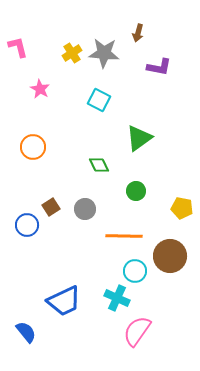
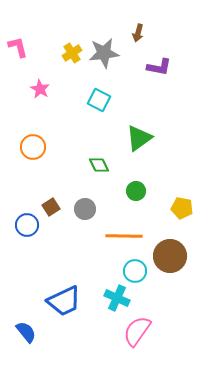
gray star: rotated 12 degrees counterclockwise
